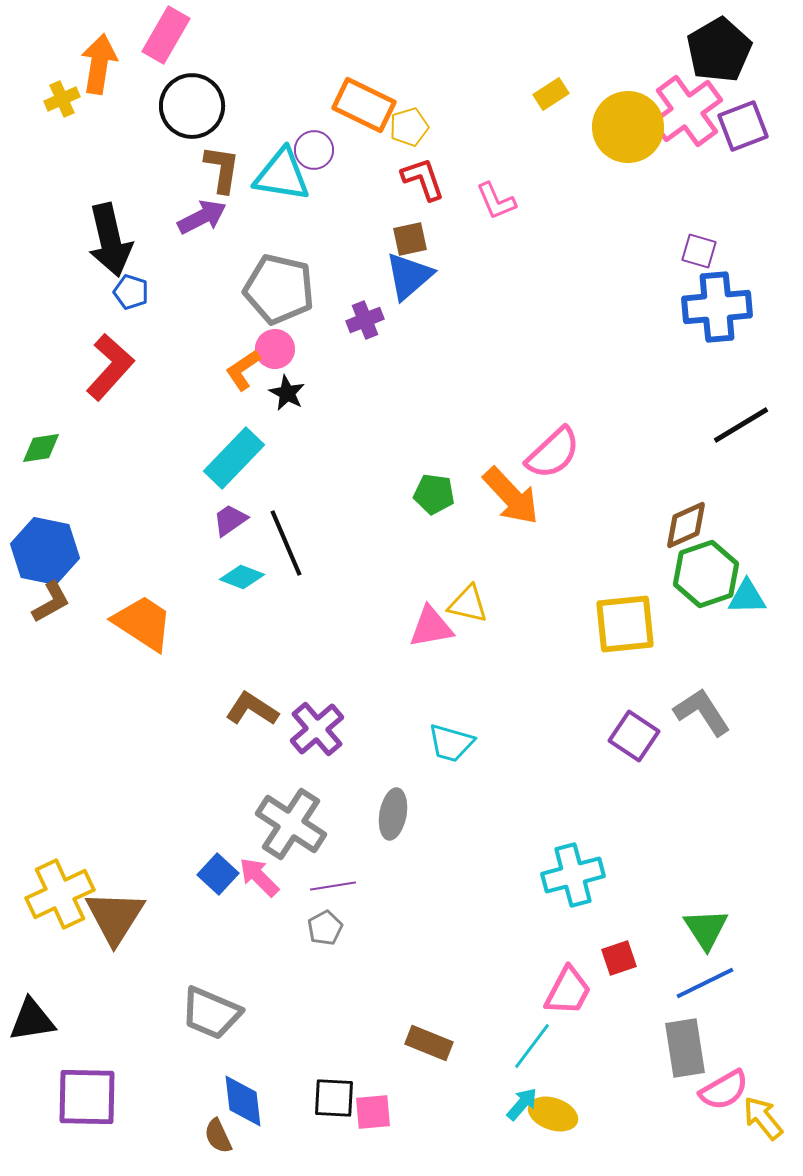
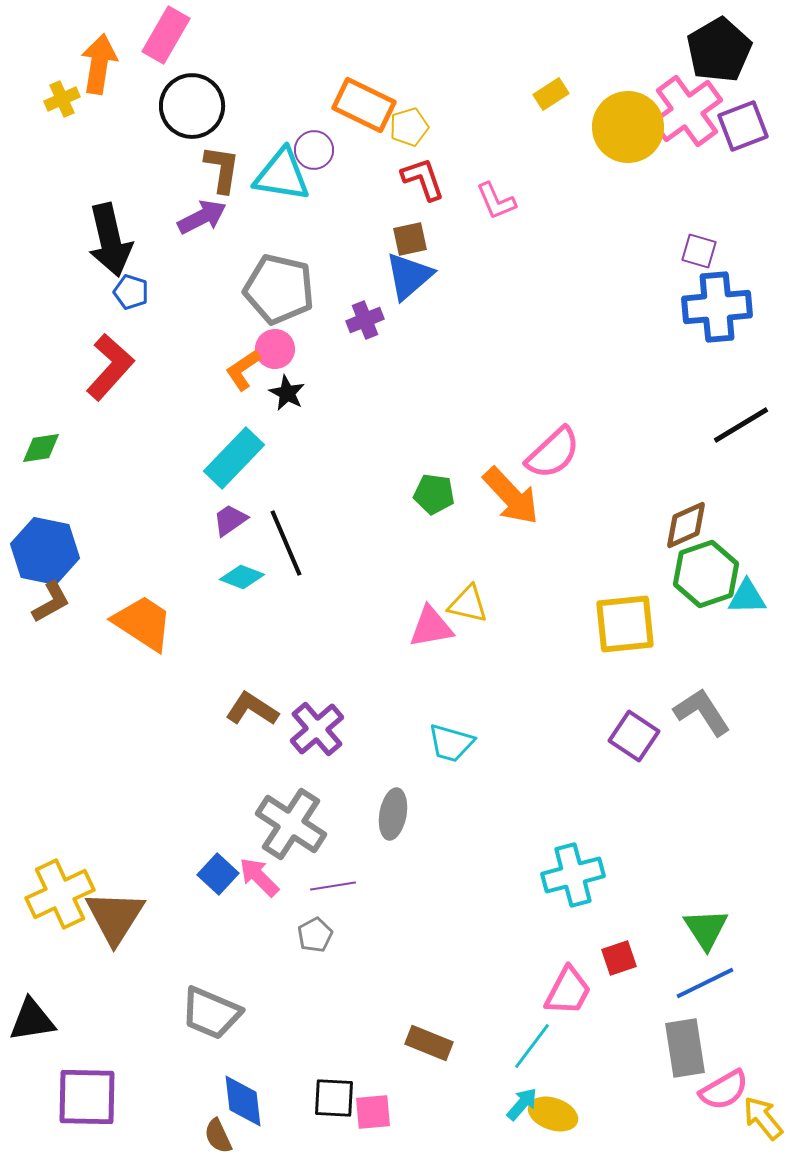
gray pentagon at (325, 928): moved 10 px left, 7 px down
